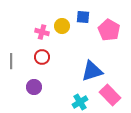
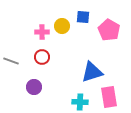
pink cross: rotated 16 degrees counterclockwise
gray line: rotated 70 degrees counterclockwise
blue triangle: moved 1 px down
pink rectangle: moved 1 px left, 2 px down; rotated 35 degrees clockwise
cyan cross: rotated 35 degrees clockwise
